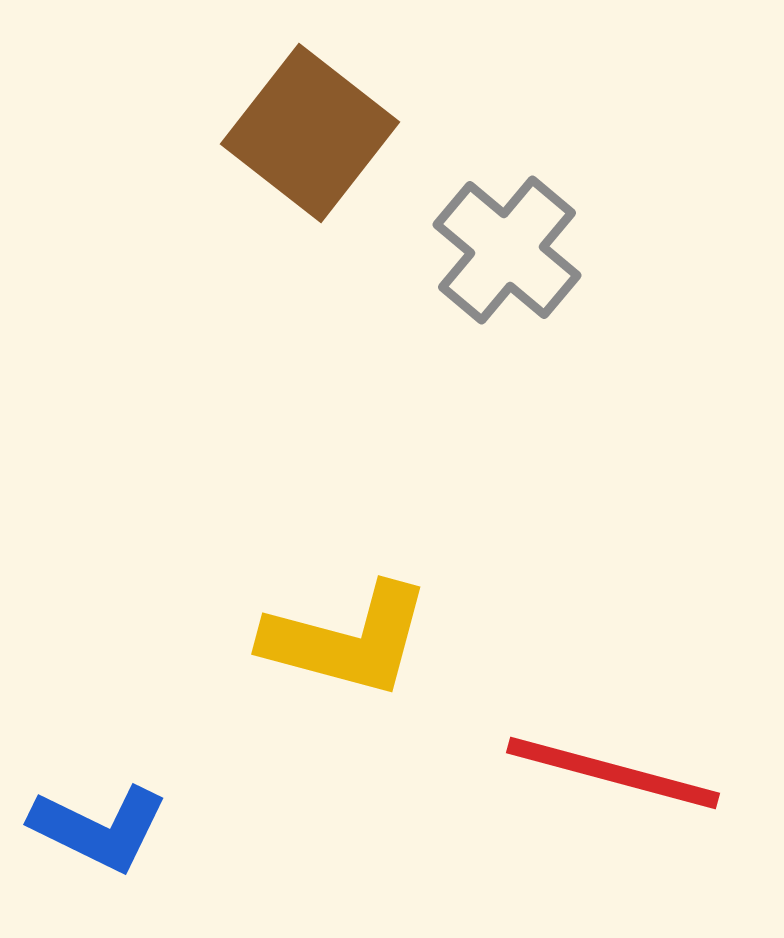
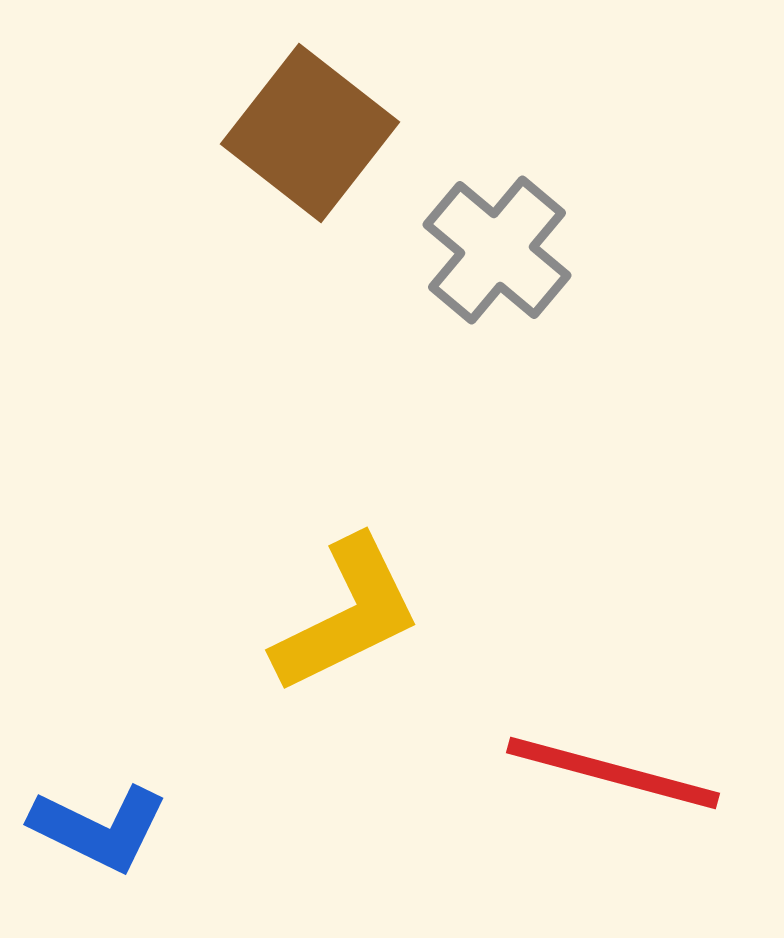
gray cross: moved 10 px left
yellow L-shape: moved 25 px up; rotated 41 degrees counterclockwise
